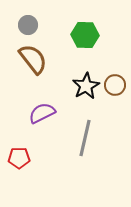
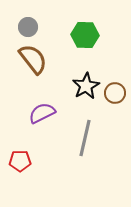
gray circle: moved 2 px down
brown circle: moved 8 px down
red pentagon: moved 1 px right, 3 px down
